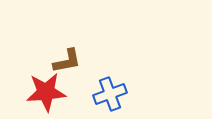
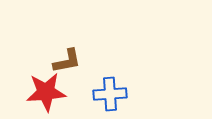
blue cross: rotated 16 degrees clockwise
